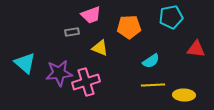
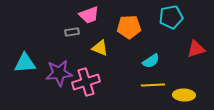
pink trapezoid: moved 2 px left
red triangle: rotated 24 degrees counterclockwise
cyan triangle: rotated 45 degrees counterclockwise
